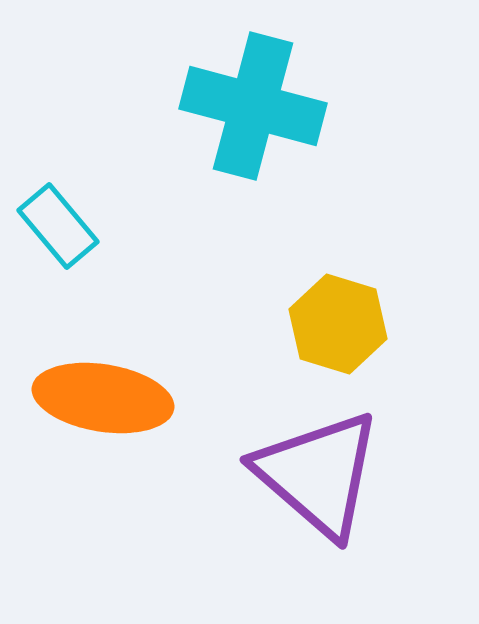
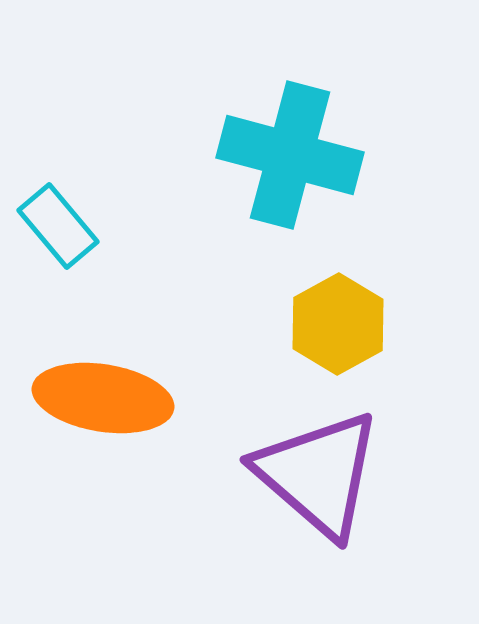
cyan cross: moved 37 px right, 49 px down
yellow hexagon: rotated 14 degrees clockwise
